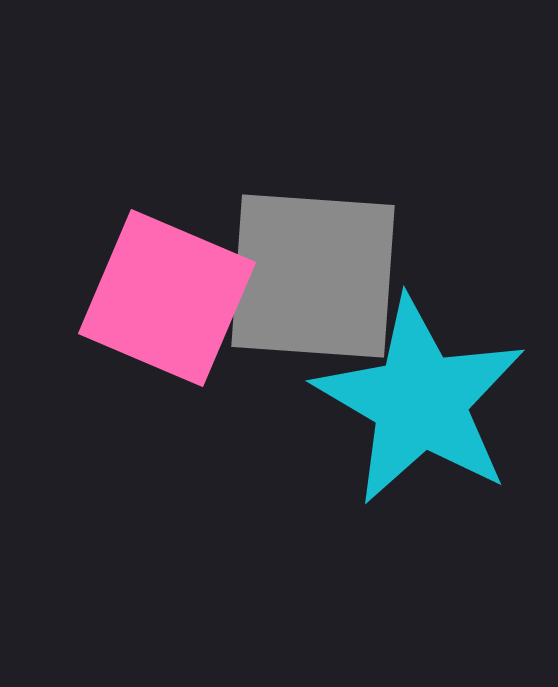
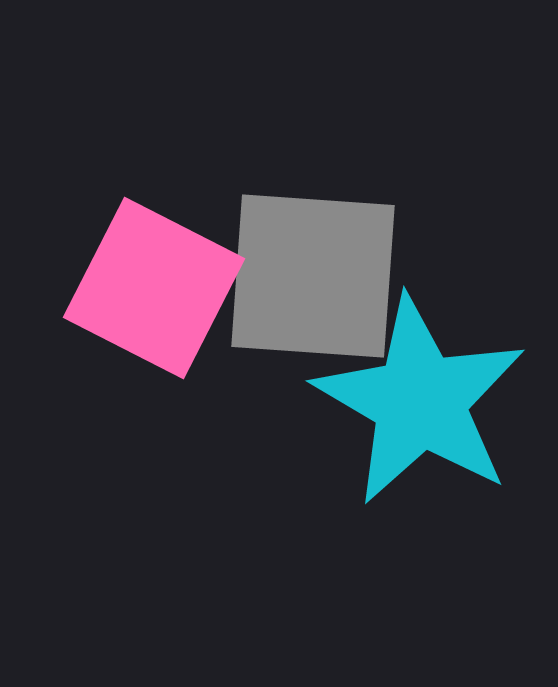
pink square: moved 13 px left, 10 px up; rotated 4 degrees clockwise
